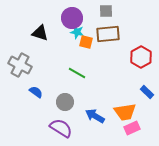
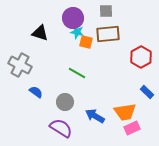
purple circle: moved 1 px right
